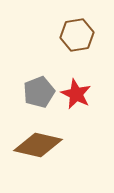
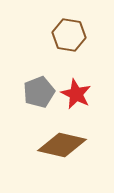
brown hexagon: moved 8 px left; rotated 20 degrees clockwise
brown diamond: moved 24 px right
